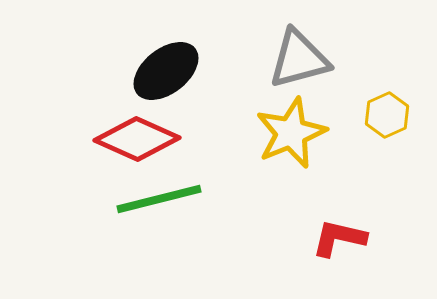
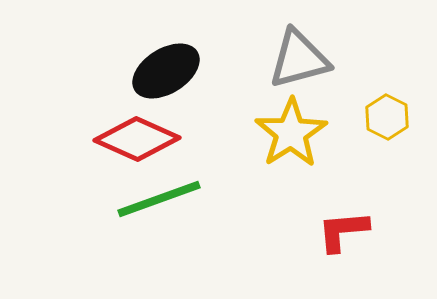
black ellipse: rotated 6 degrees clockwise
yellow hexagon: moved 2 px down; rotated 9 degrees counterclockwise
yellow star: rotated 10 degrees counterclockwise
green line: rotated 6 degrees counterclockwise
red L-shape: moved 4 px right, 7 px up; rotated 18 degrees counterclockwise
